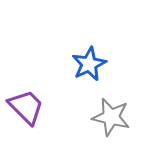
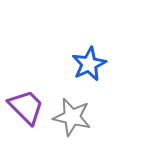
gray star: moved 39 px left
